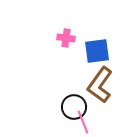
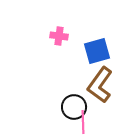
pink cross: moved 7 px left, 2 px up
blue square: rotated 8 degrees counterclockwise
pink line: rotated 20 degrees clockwise
